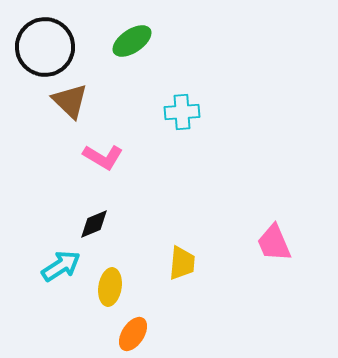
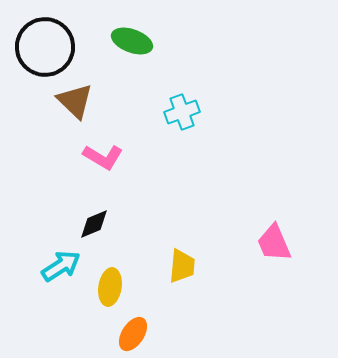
green ellipse: rotated 54 degrees clockwise
brown triangle: moved 5 px right
cyan cross: rotated 16 degrees counterclockwise
yellow trapezoid: moved 3 px down
